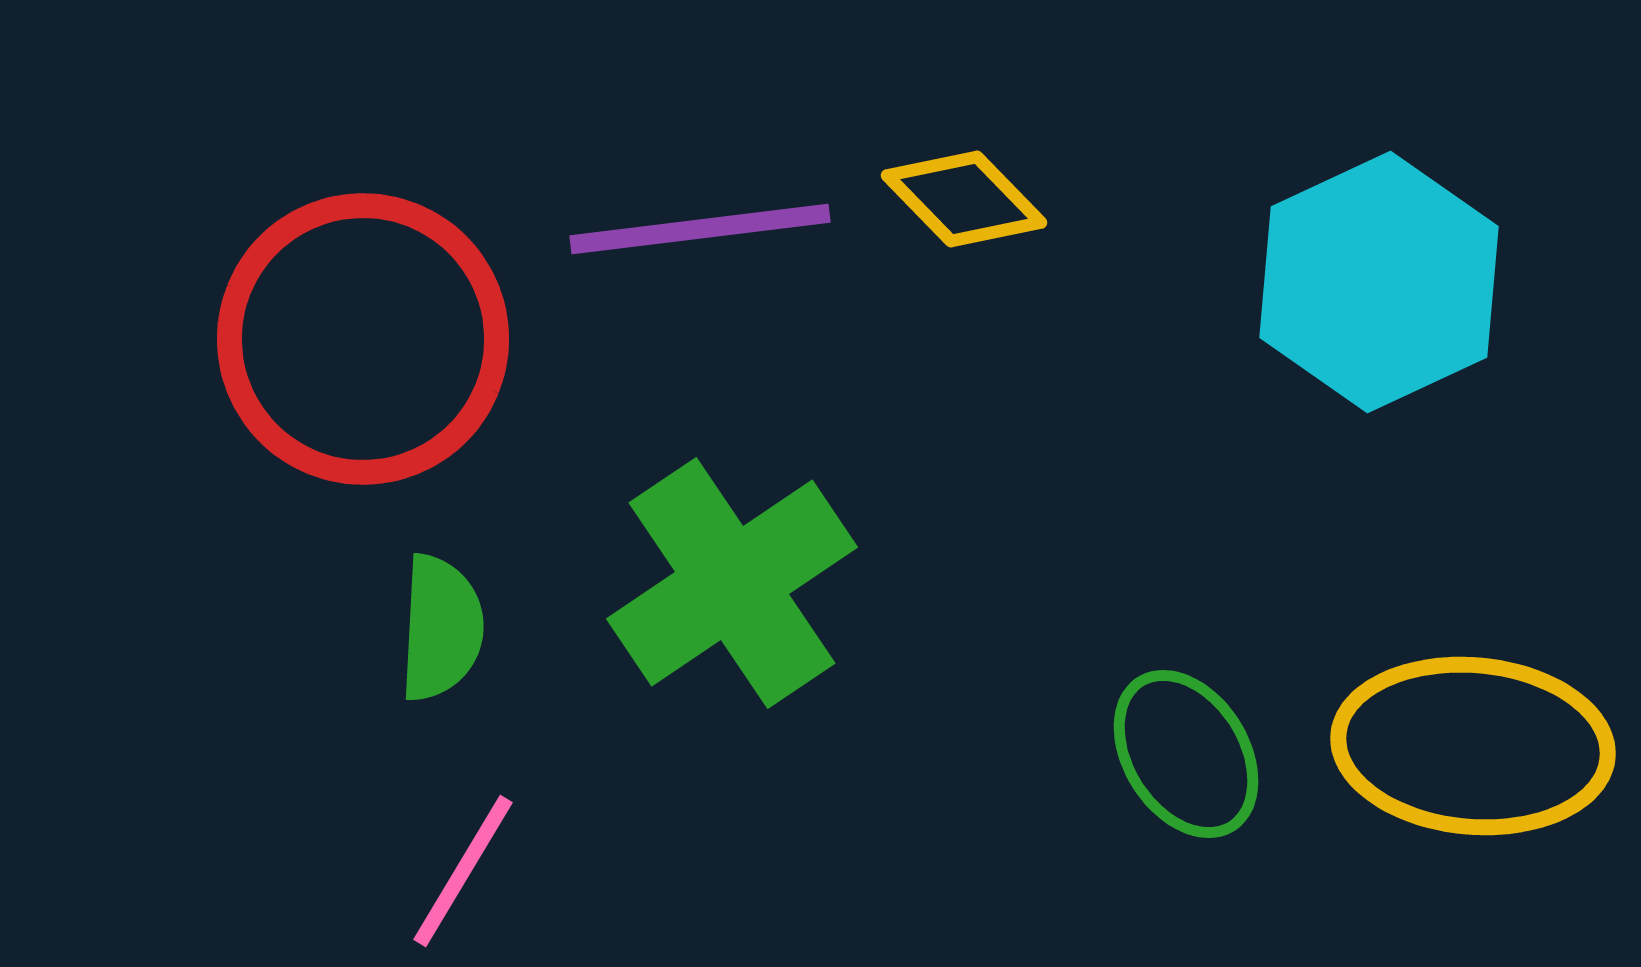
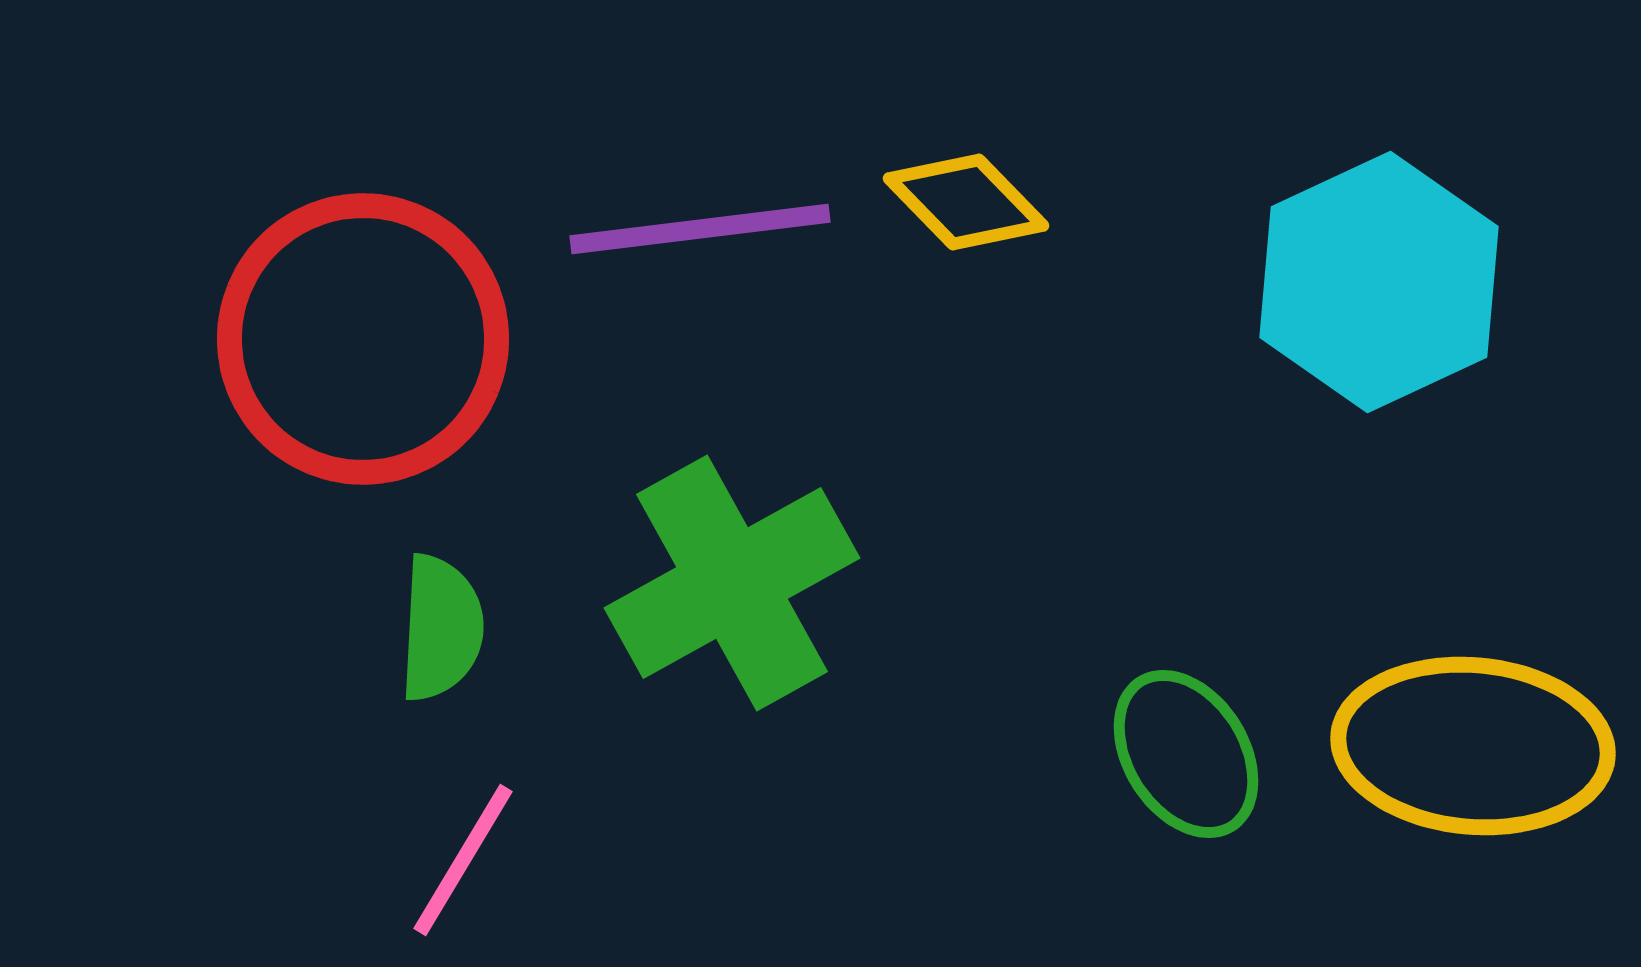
yellow diamond: moved 2 px right, 3 px down
green cross: rotated 5 degrees clockwise
pink line: moved 11 px up
